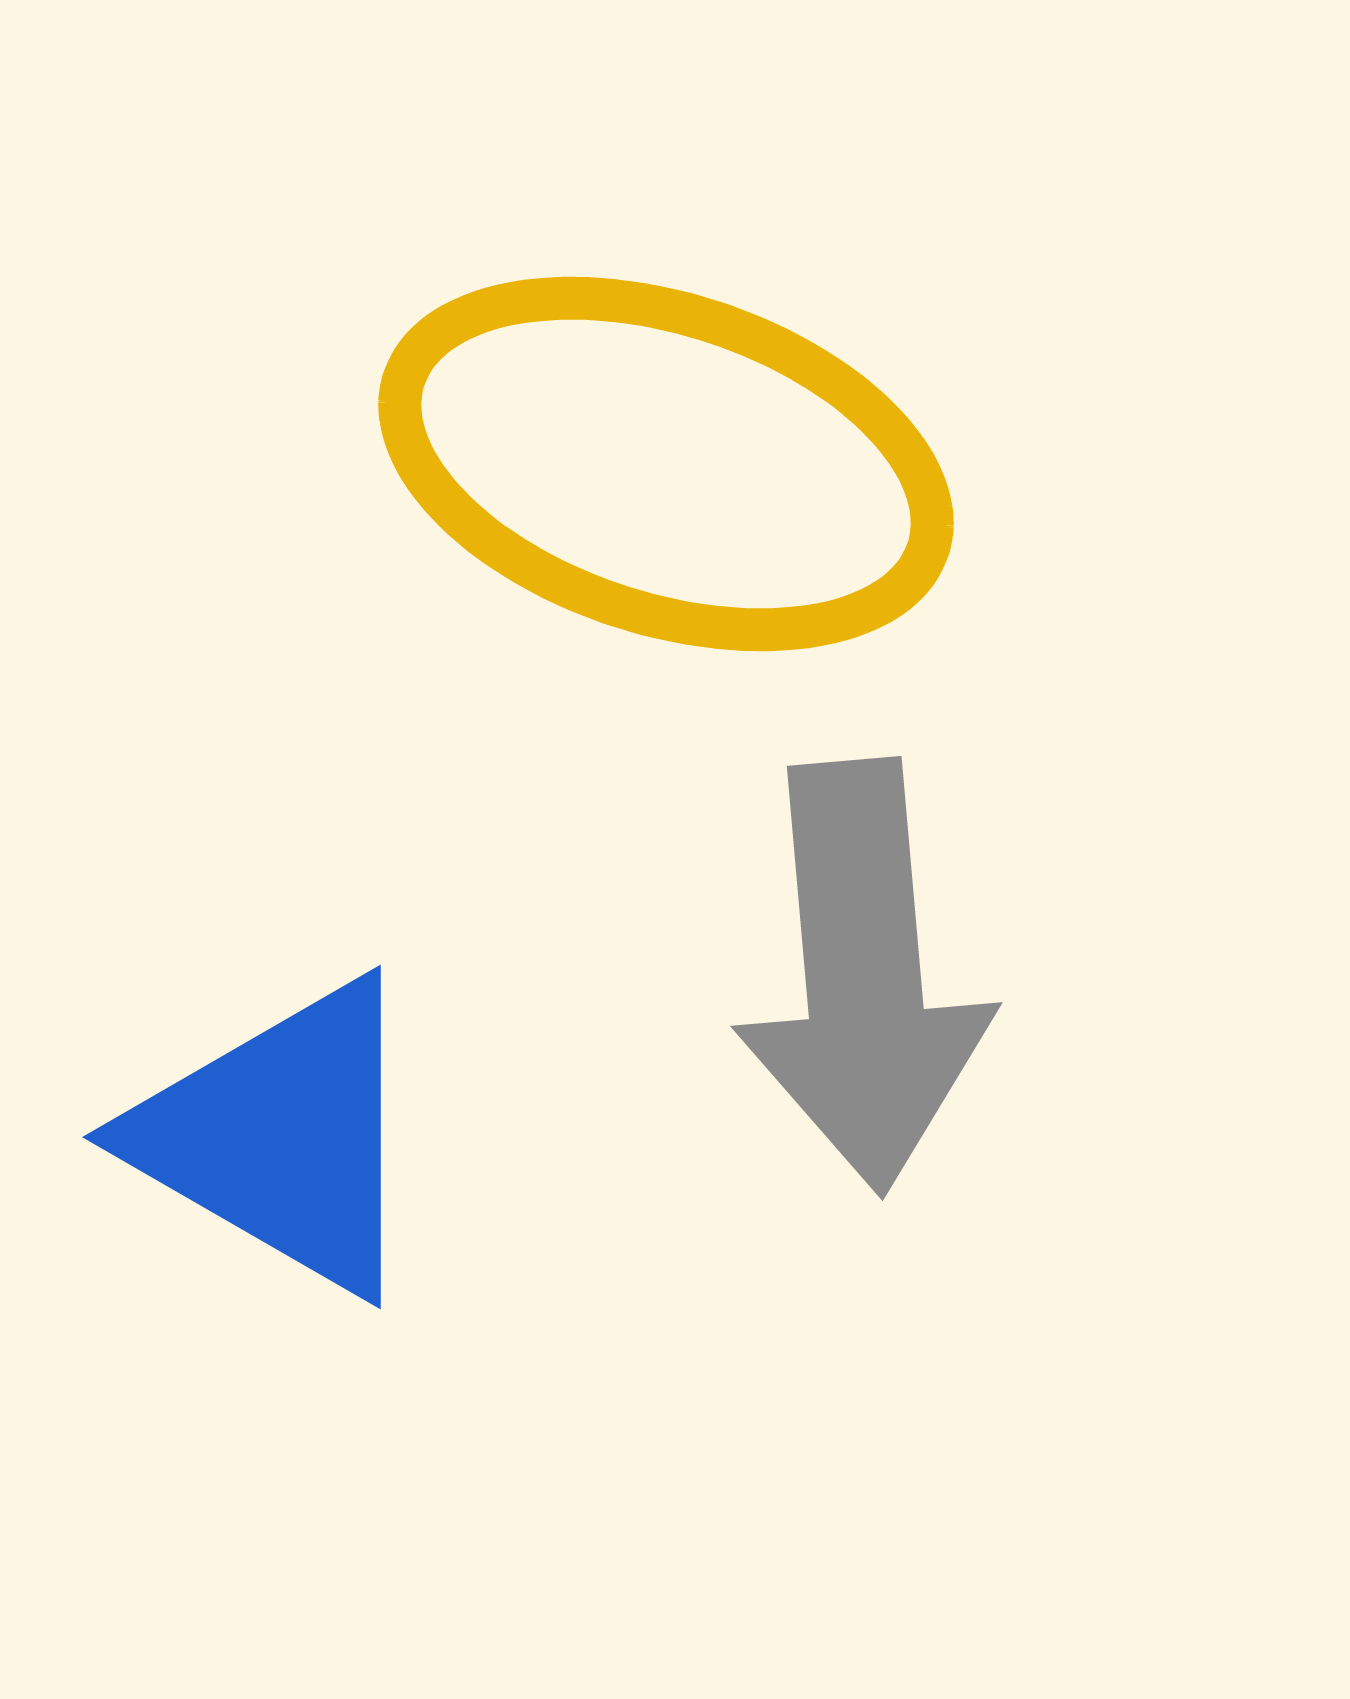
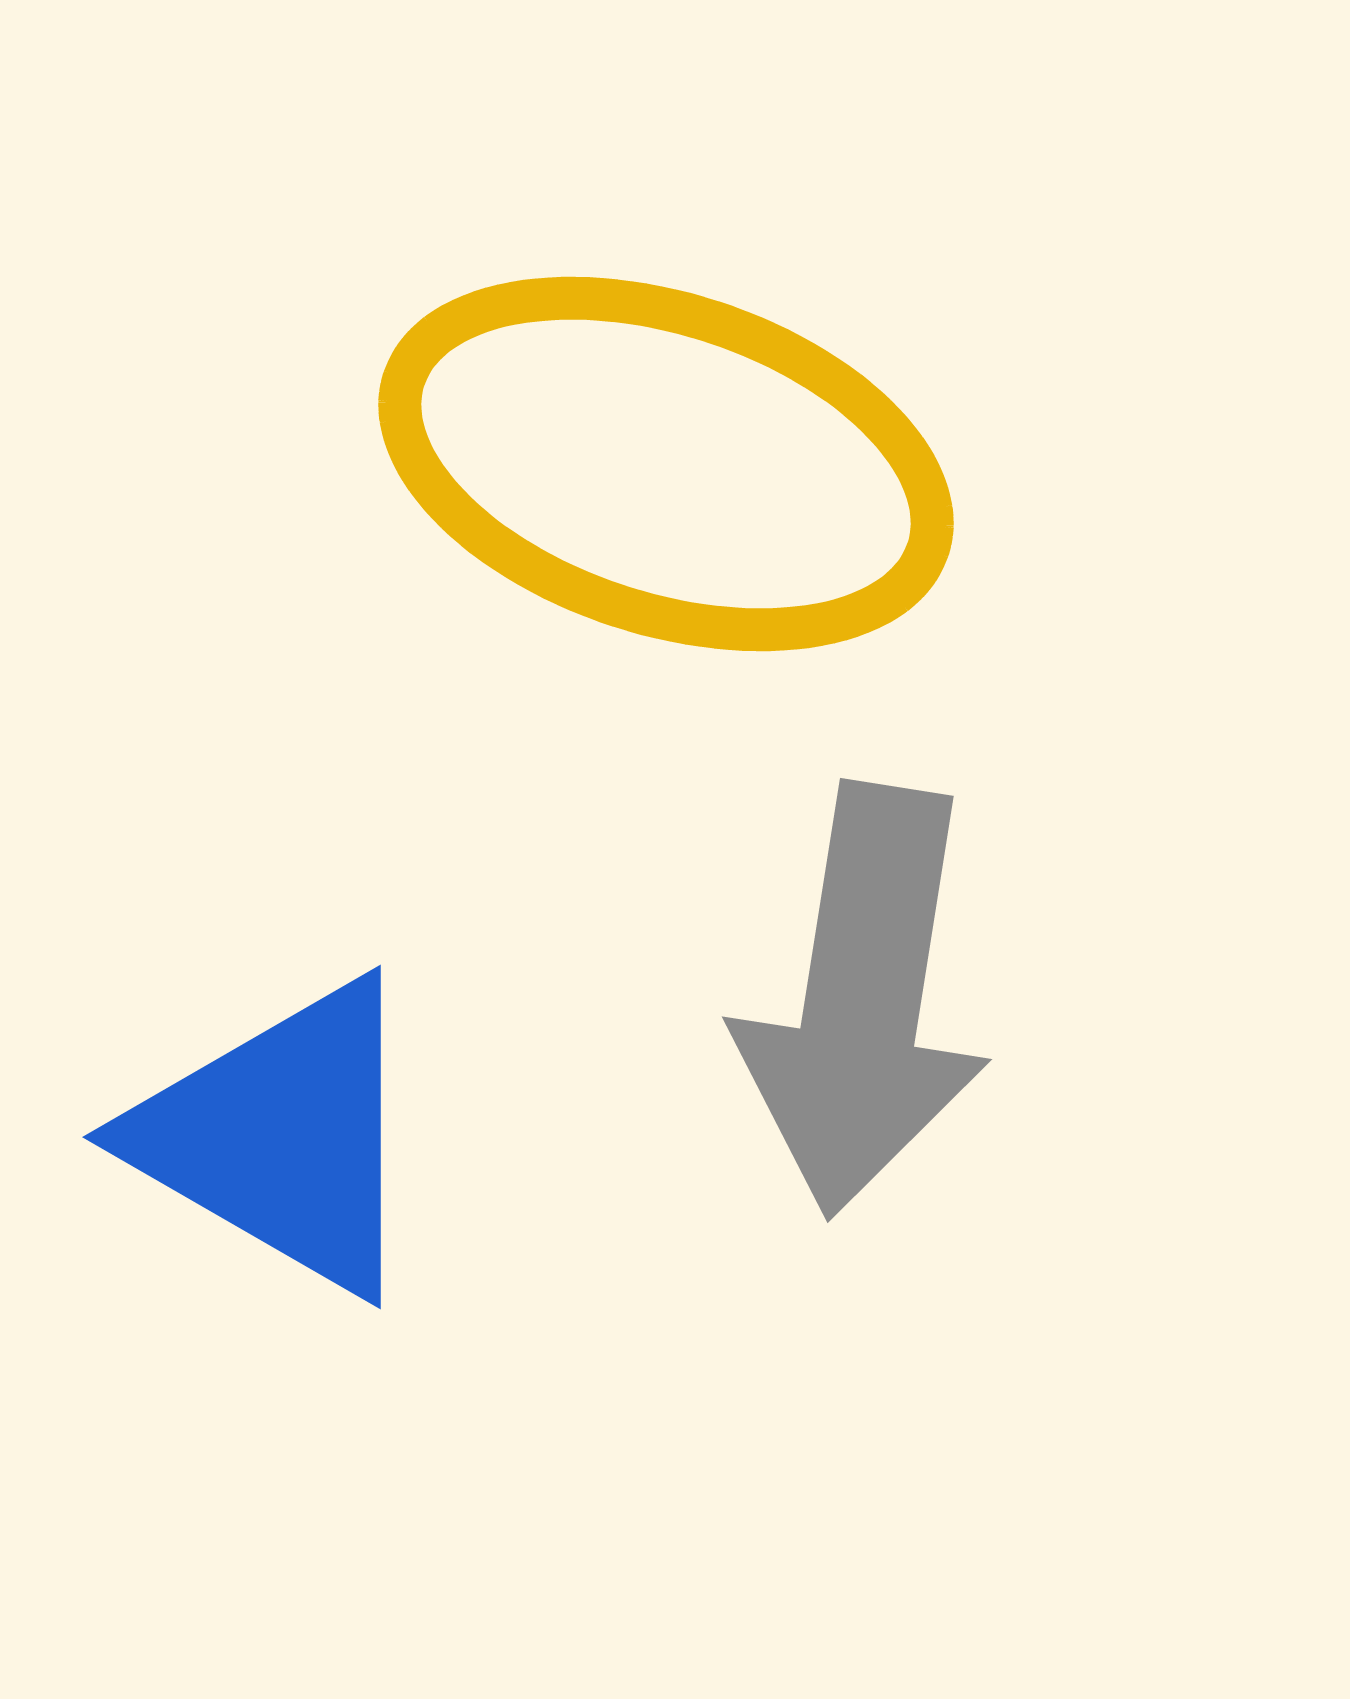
gray arrow: moved 24 px down; rotated 14 degrees clockwise
